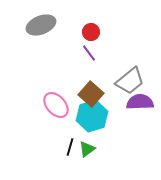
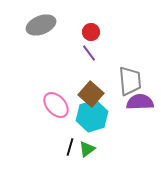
gray trapezoid: rotated 56 degrees counterclockwise
